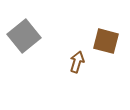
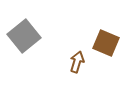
brown square: moved 2 px down; rotated 8 degrees clockwise
